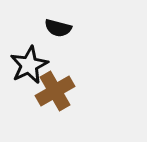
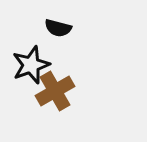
black star: moved 2 px right; rotated 6 degrees clockwise
